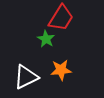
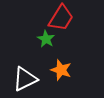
orange star: rotated 25 degrees clockwise
white triangle: moved 1 px left, 2 px down
